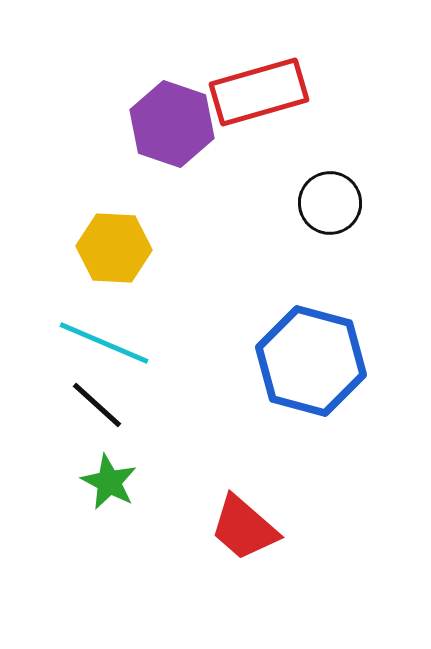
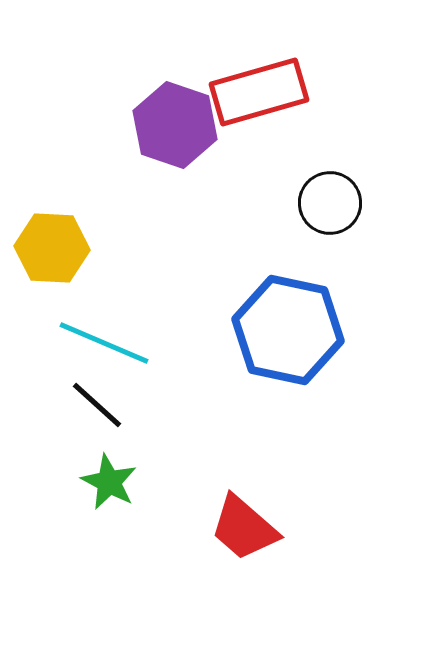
purple hexagon: moved 3 px right, 1 px down
yellow hexagon: moved 62 px left
blue hexagon: moved 23 px left, 31 px up; rotated 3 degrees counterclockwise
